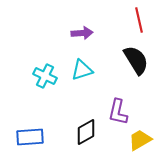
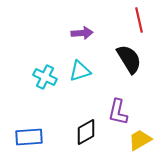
black semicircle: moved 7 px left, 1 px up
cyan triangle: moved 2 px left, 1 px down
cyan cross: moved 1 px down
blue rectangle: moved 1 px left
